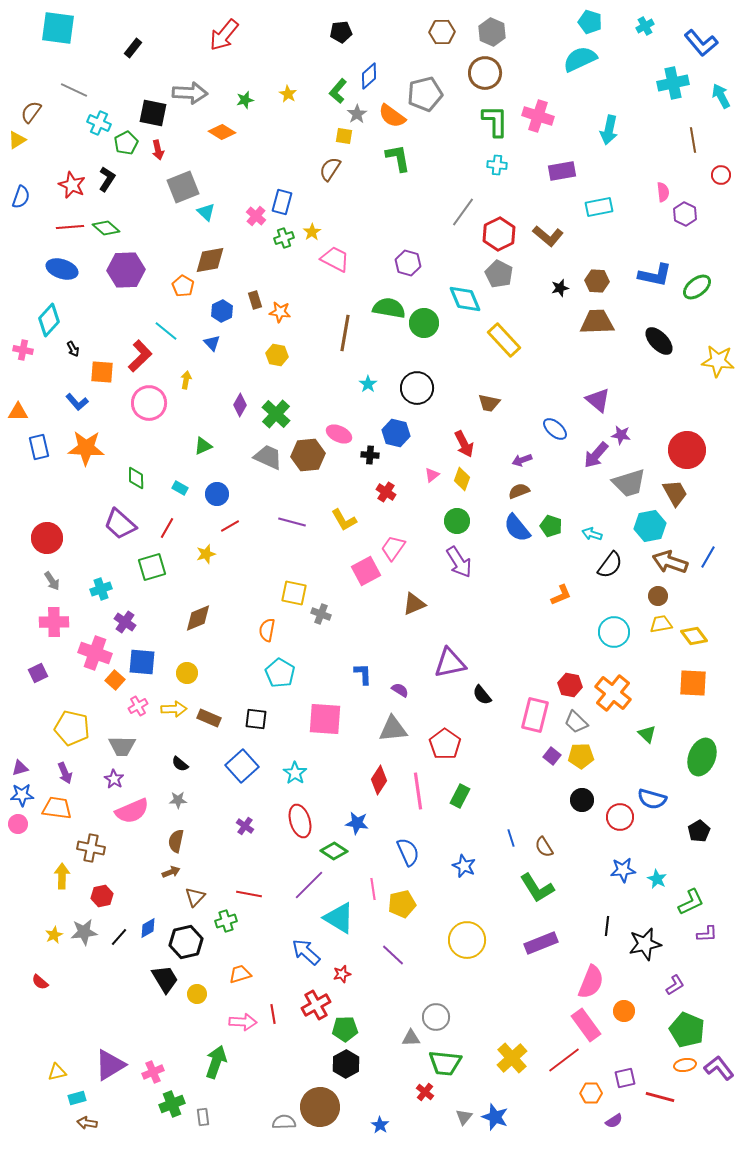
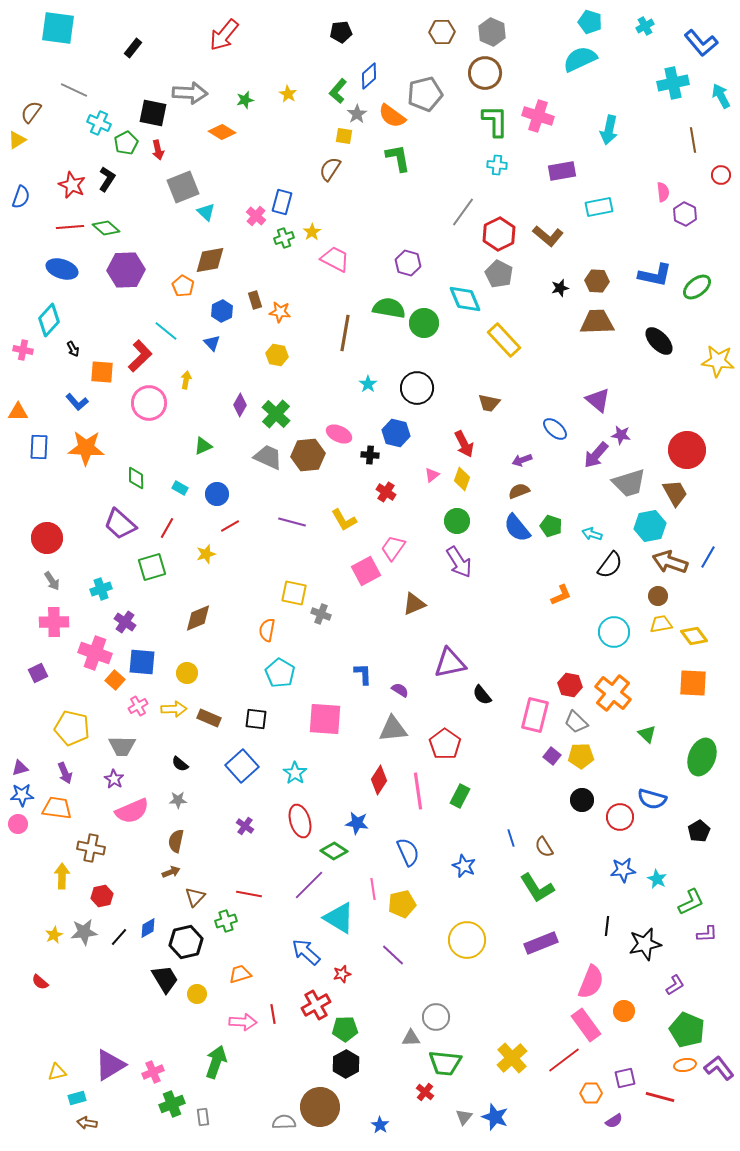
blue rectangle at (39, 447): rotated 15 degrees clockwise
